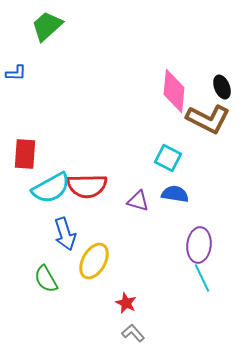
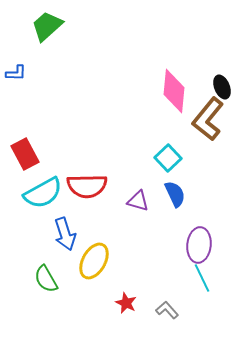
brown L-shape: rotated 102 degrees clockwise
red rectangle: rotated 32 degrees counterclockwise
cyan square: rotated 20 degrees clockwise
cyan semicircle: moved 8 px left, 5 px down
blue semicircle: rotated 56 degrees clockwise
gray L-shape: moved 34 px right, 23 px up
